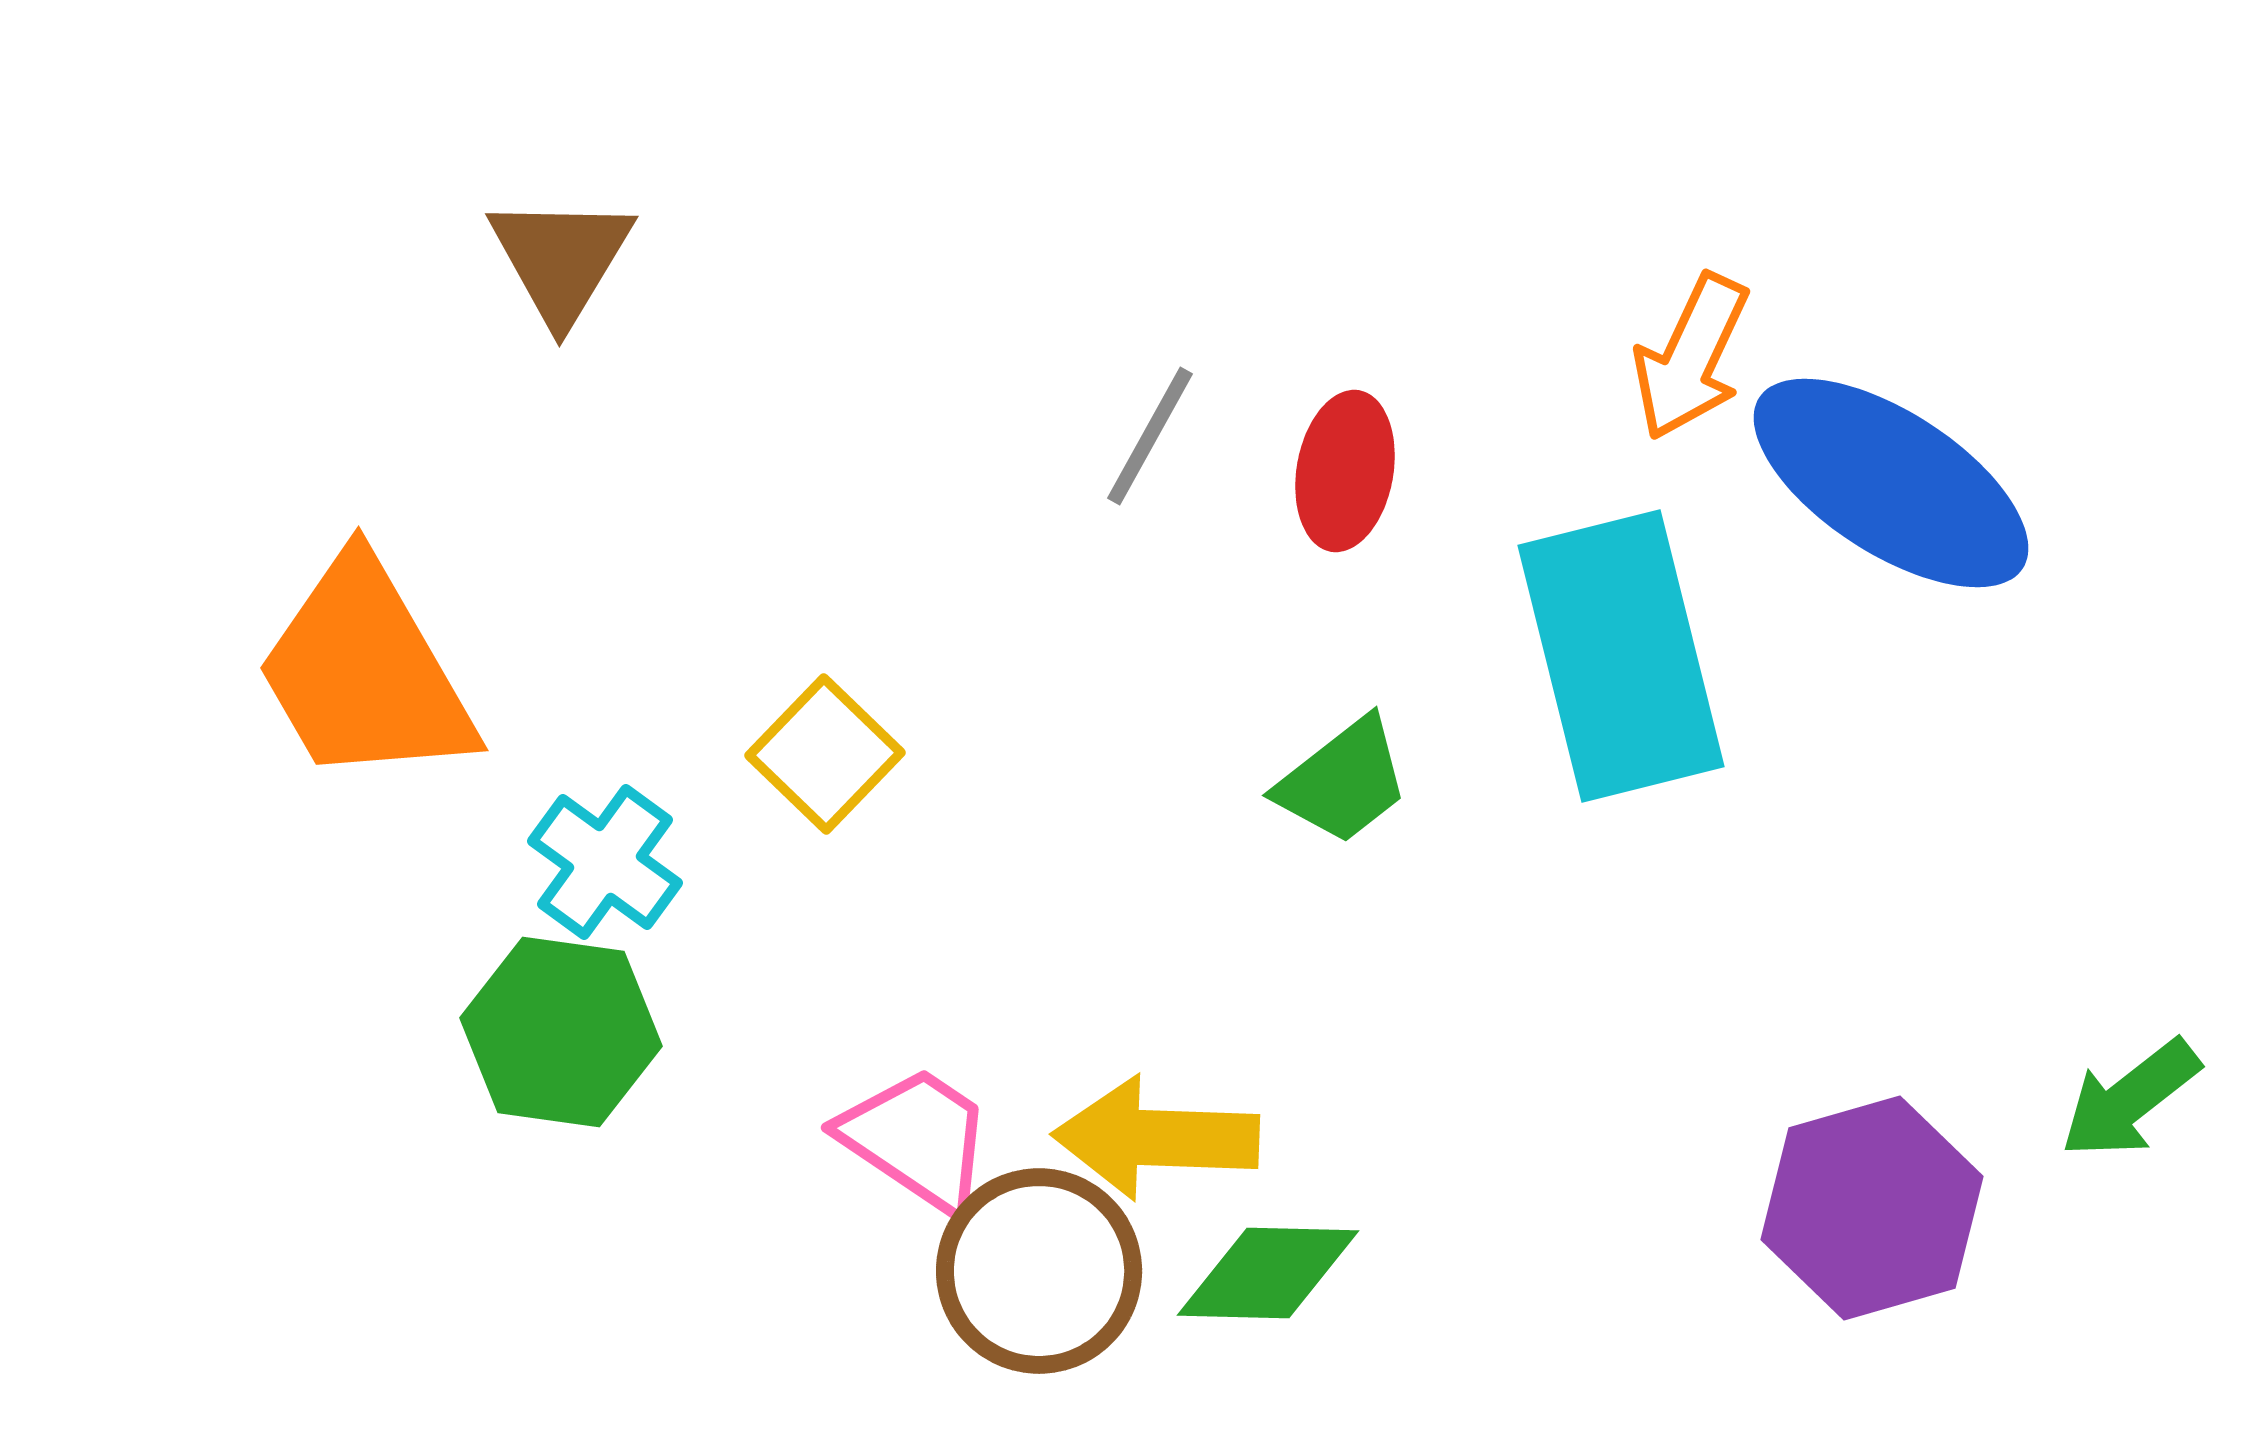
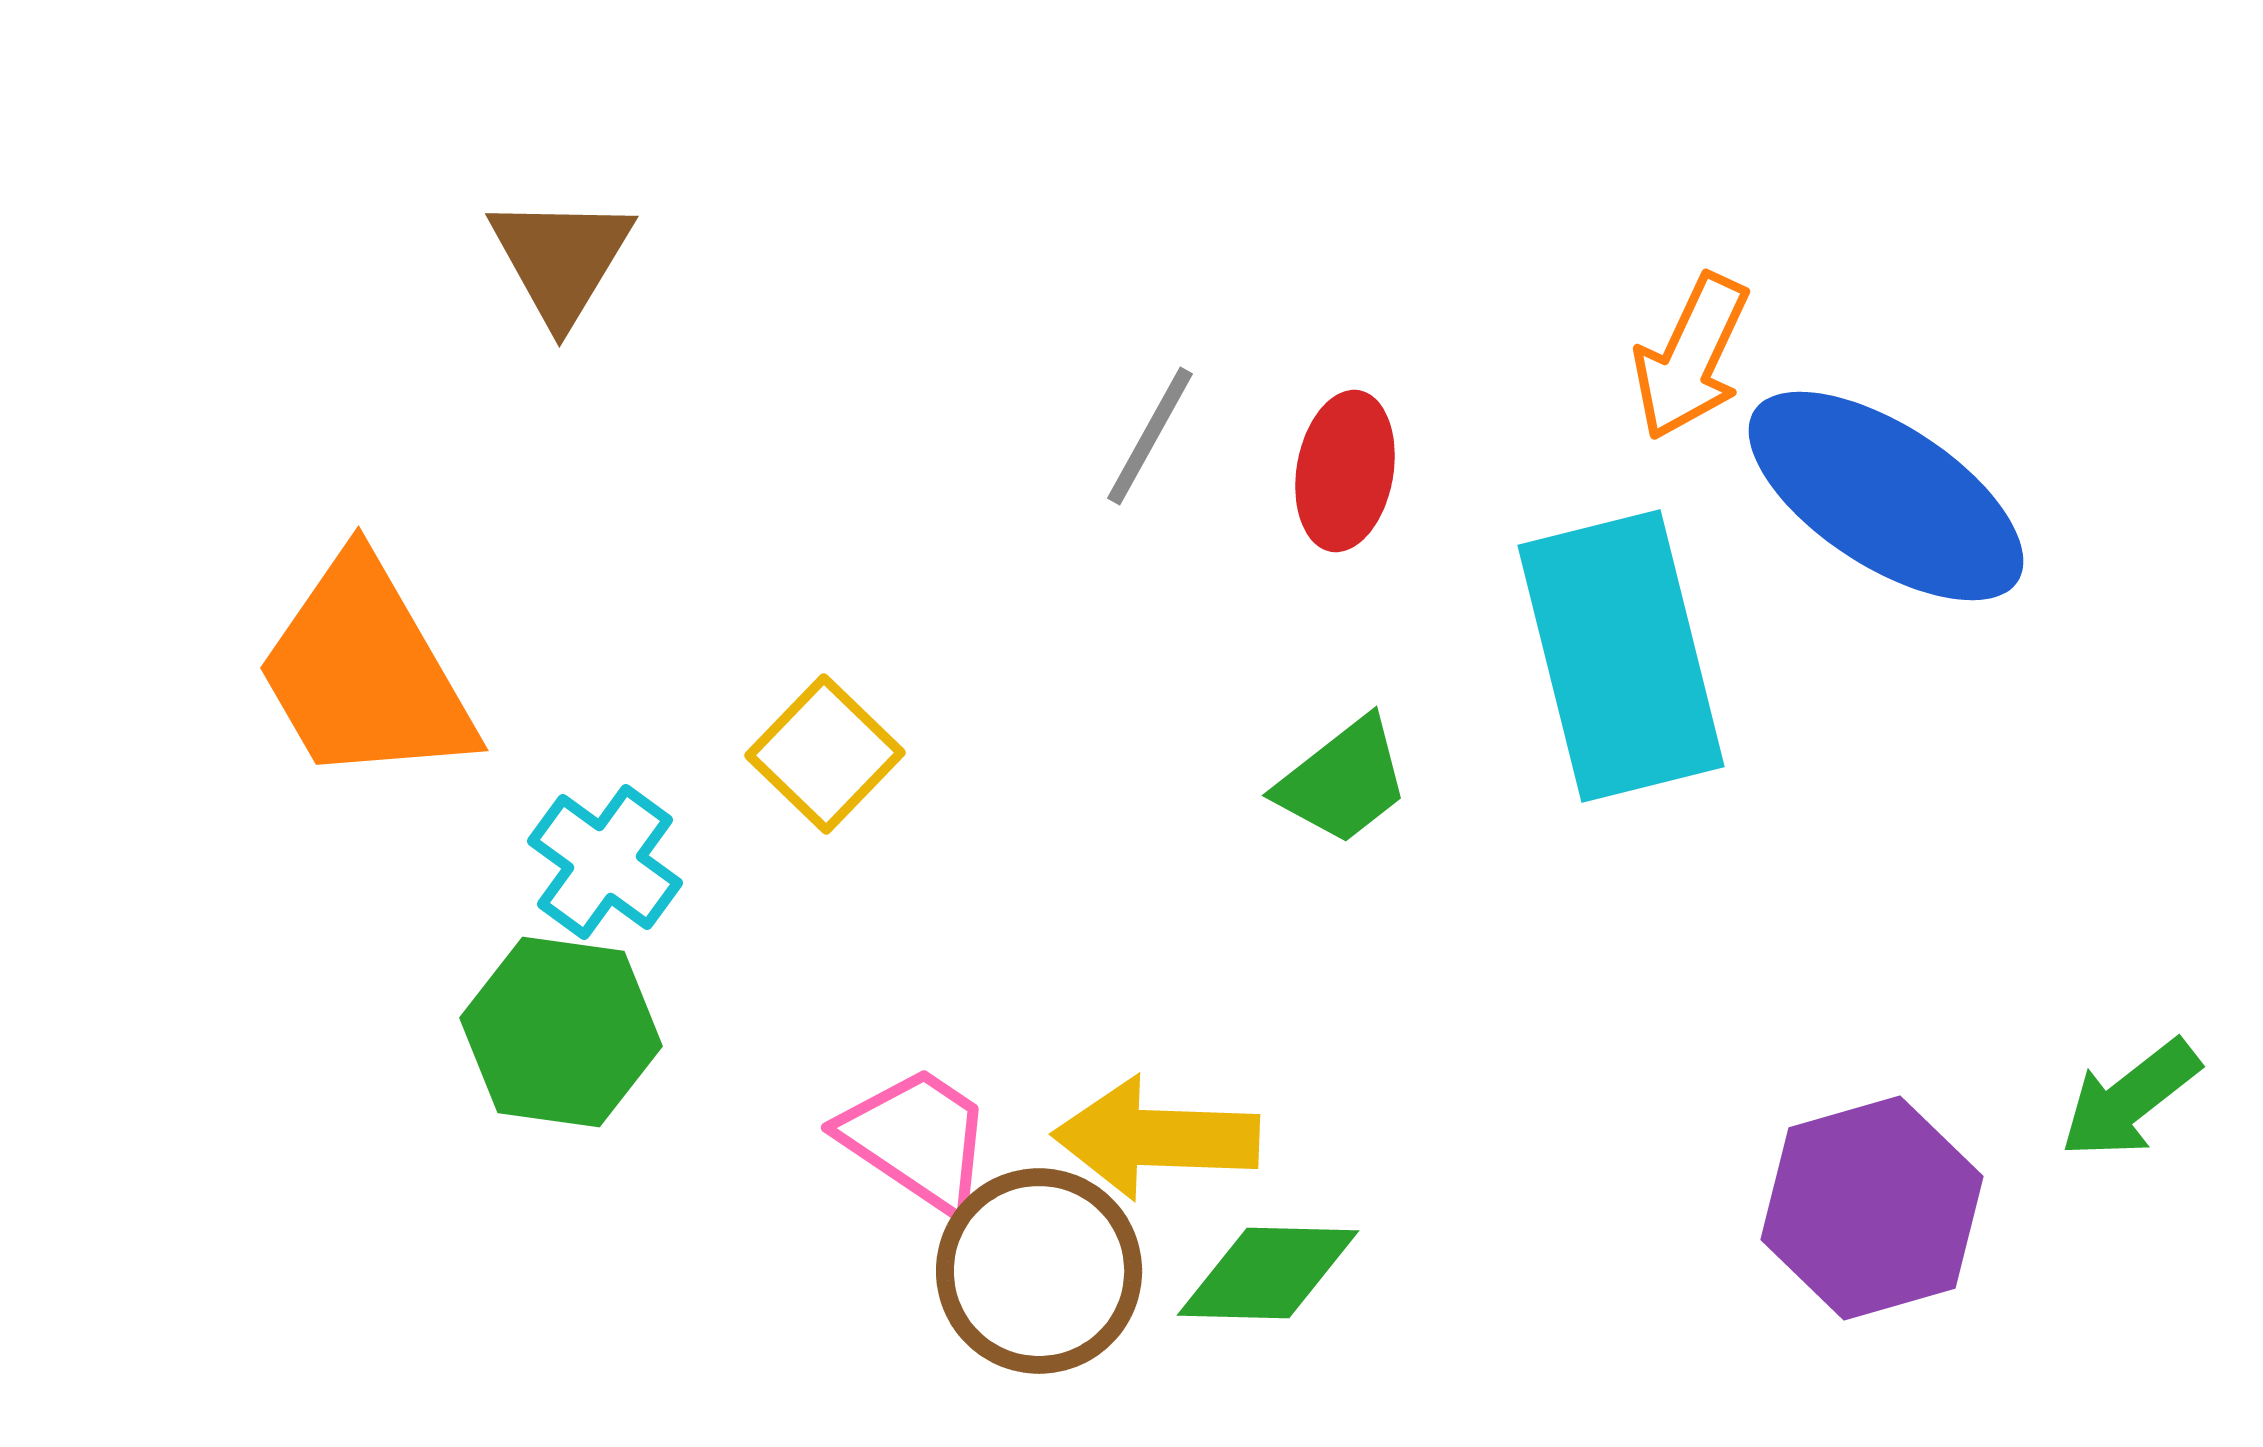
blue ellipse: moved 5 px left, 13 px down
